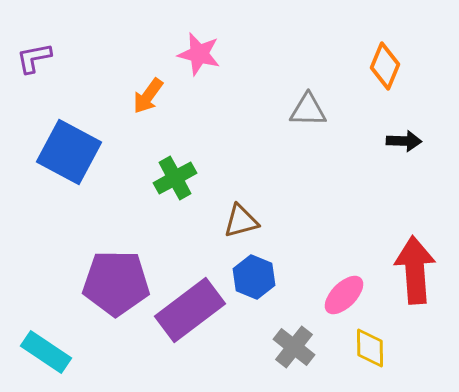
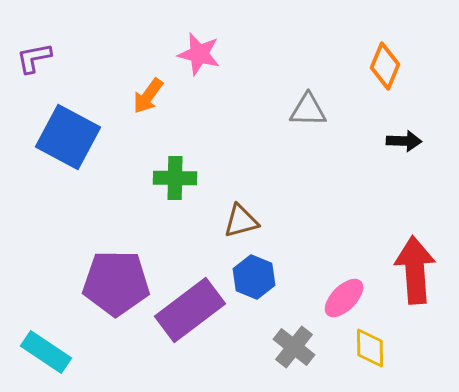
blue square: moved 1 px left, 15 px up
green cross: rotated 30 degrees clockwise
pink ellipse: moved 3 px down
